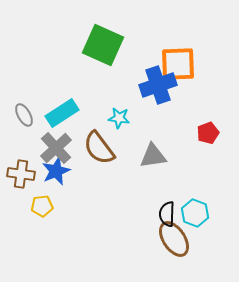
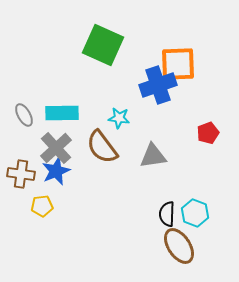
cyan rectangle: rotated 32 degrees clockwise
brown semicircle: moved 3 px right, 1 px up
brown ellipse: moved 5 px right, 7 px down
